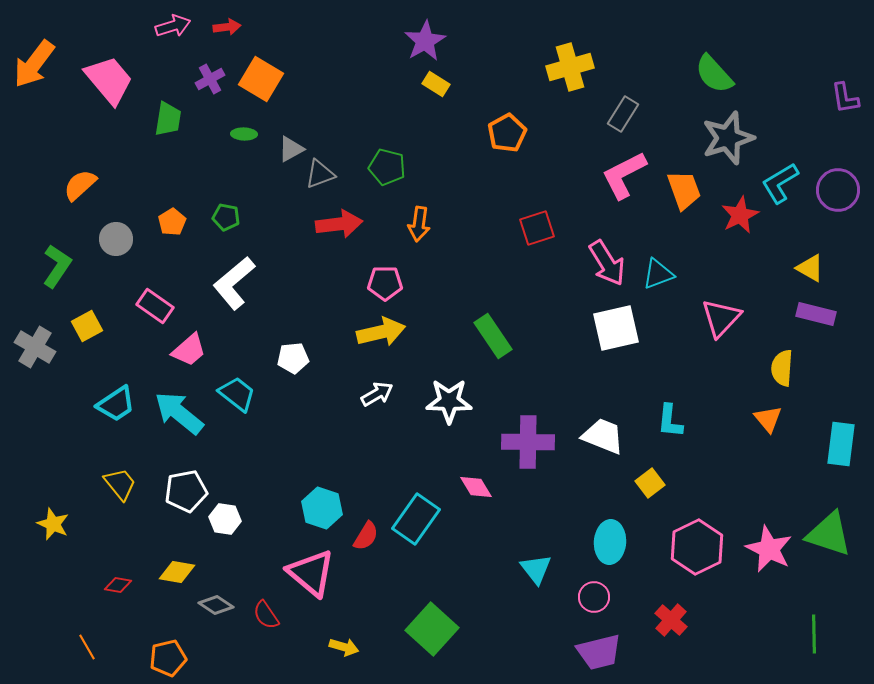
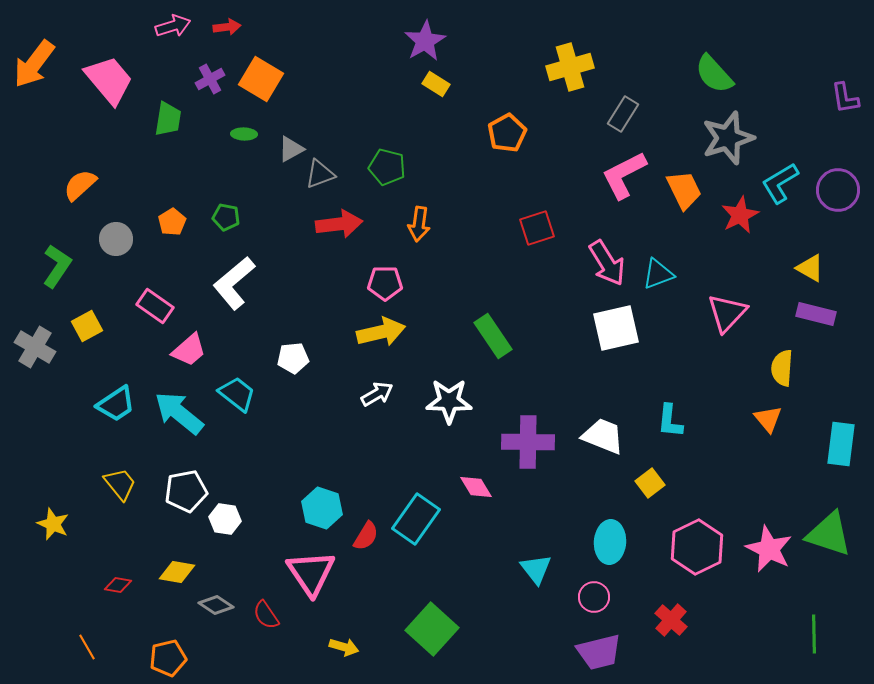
orange trapezoid at (684, 190): rotated 6 degrees counterclockwise
pink triangle at (721, 318): moved 6 px right, 5 px up
pink triangle at (311, 573): rotated 16 degrees clockwise
